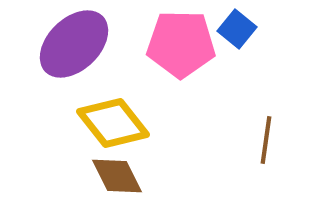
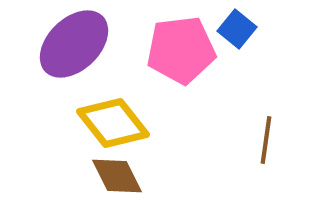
pink pentagon: moved 6 px down; rotated 8 degrees counterclockwise
